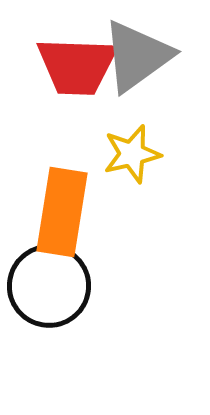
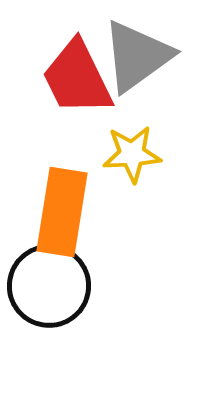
red trapezoid: moved 12 px down; rotated 62 degrees clockwise
yellow star: rotated 10 degrees clockwise
